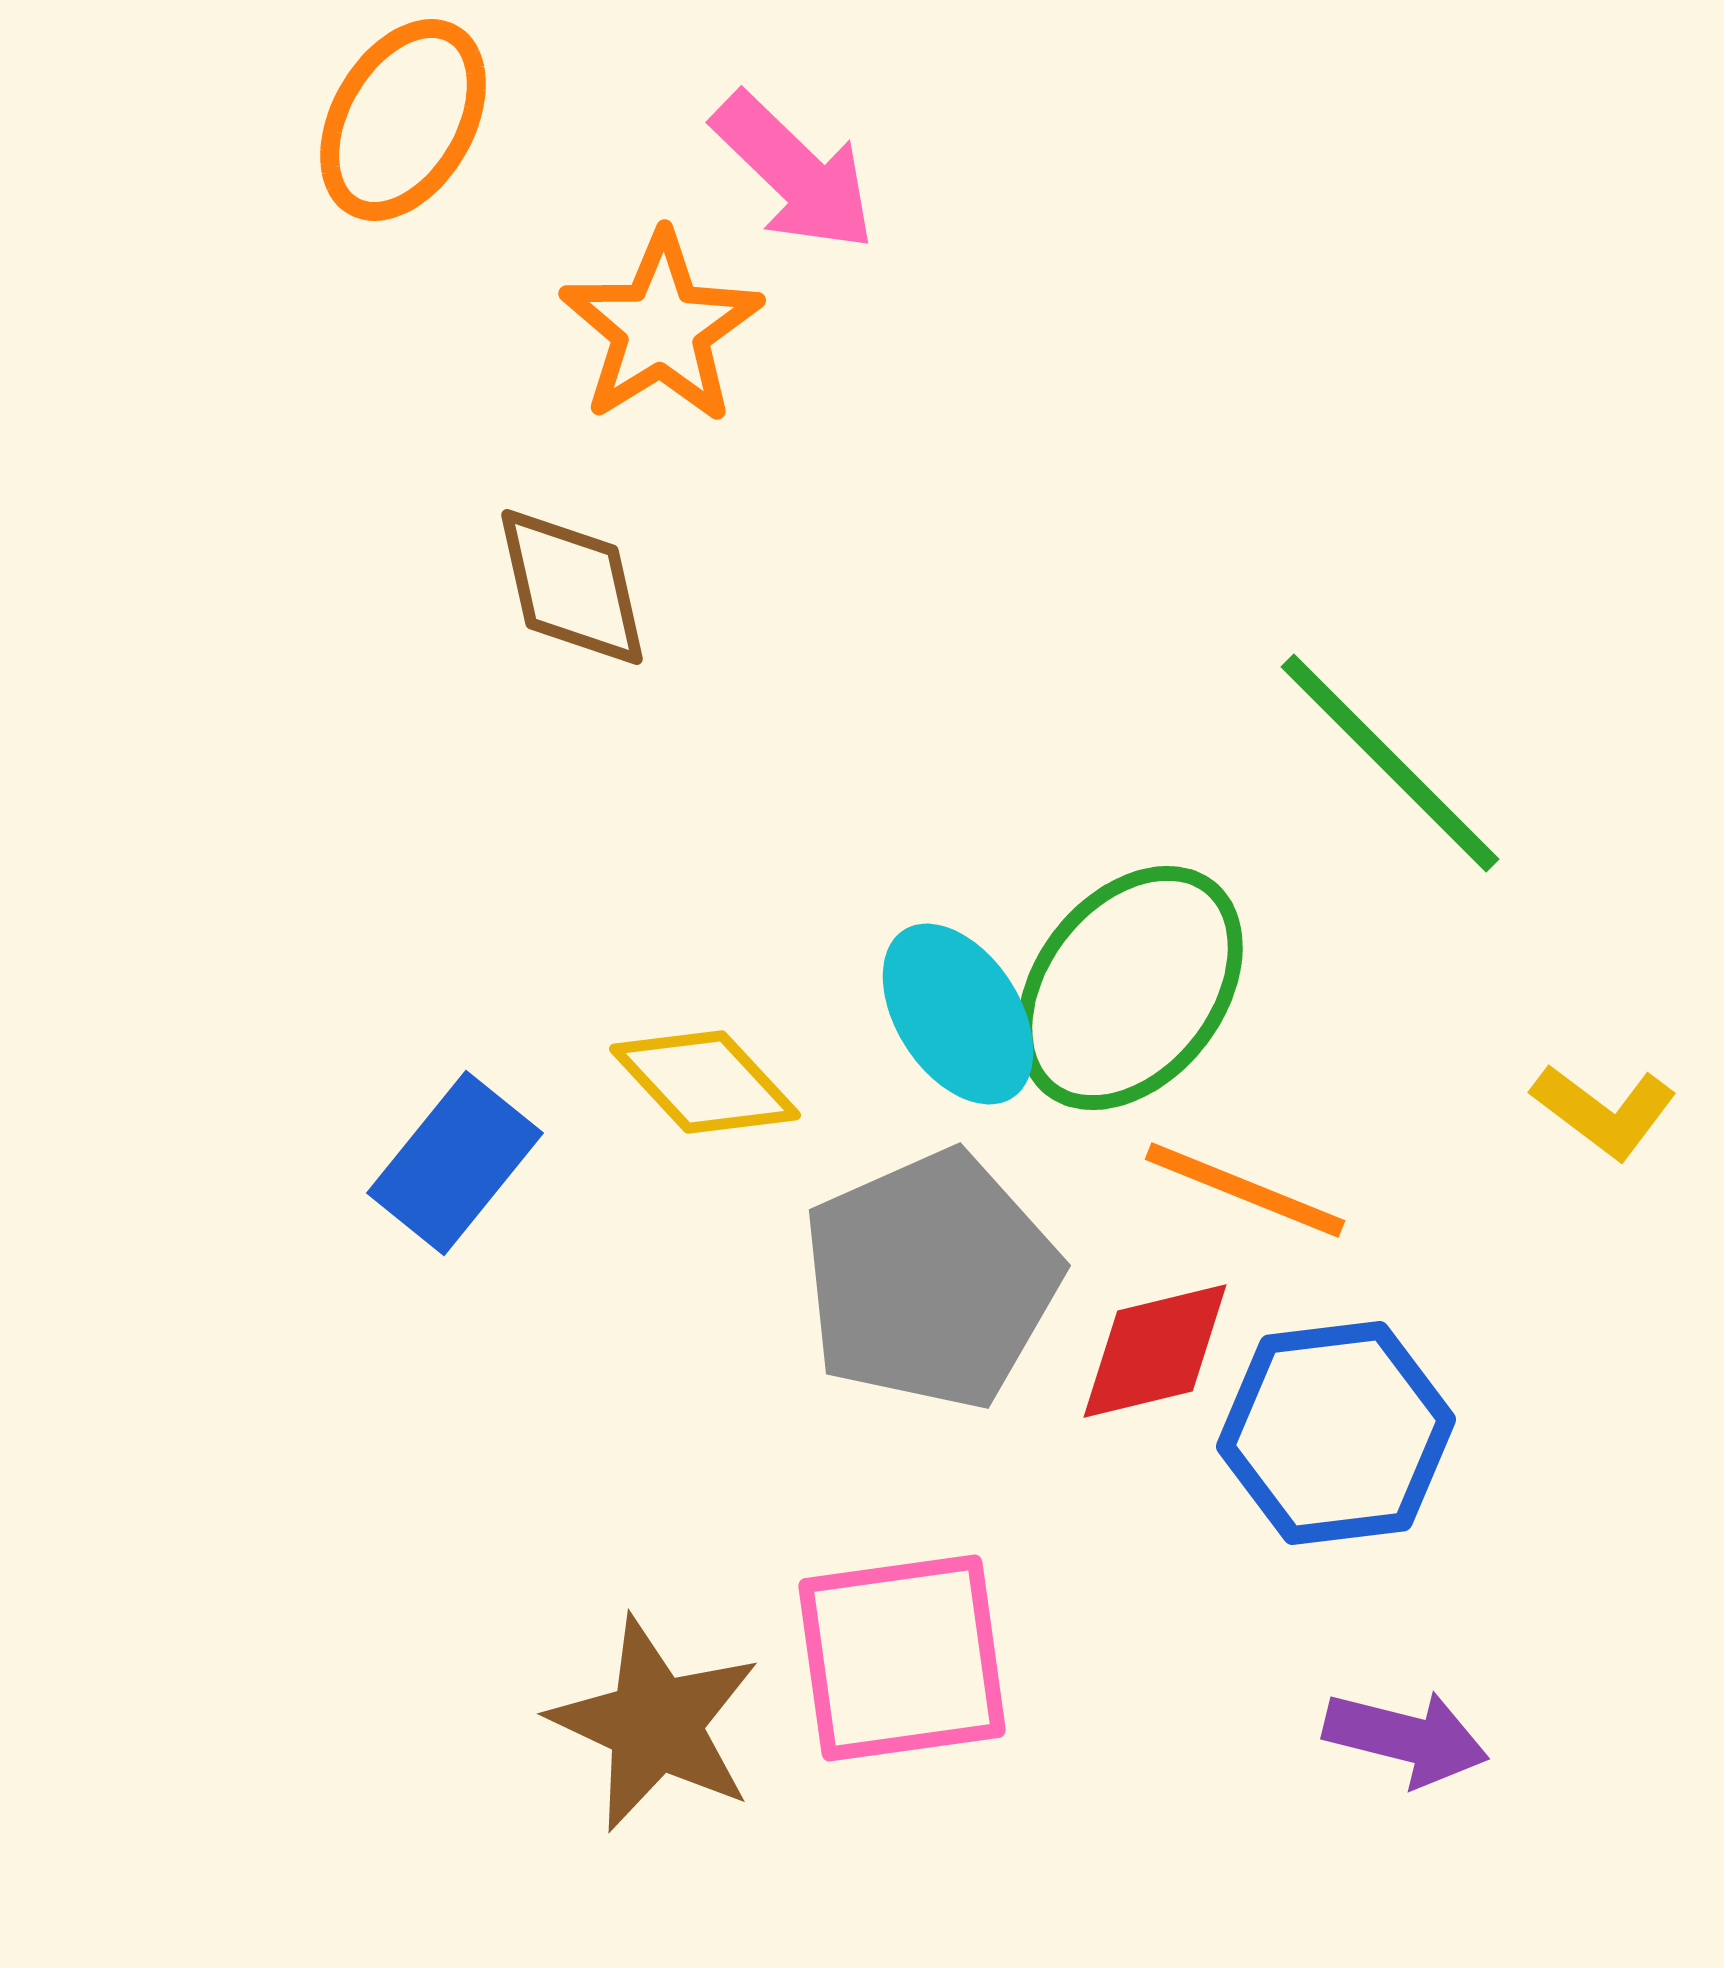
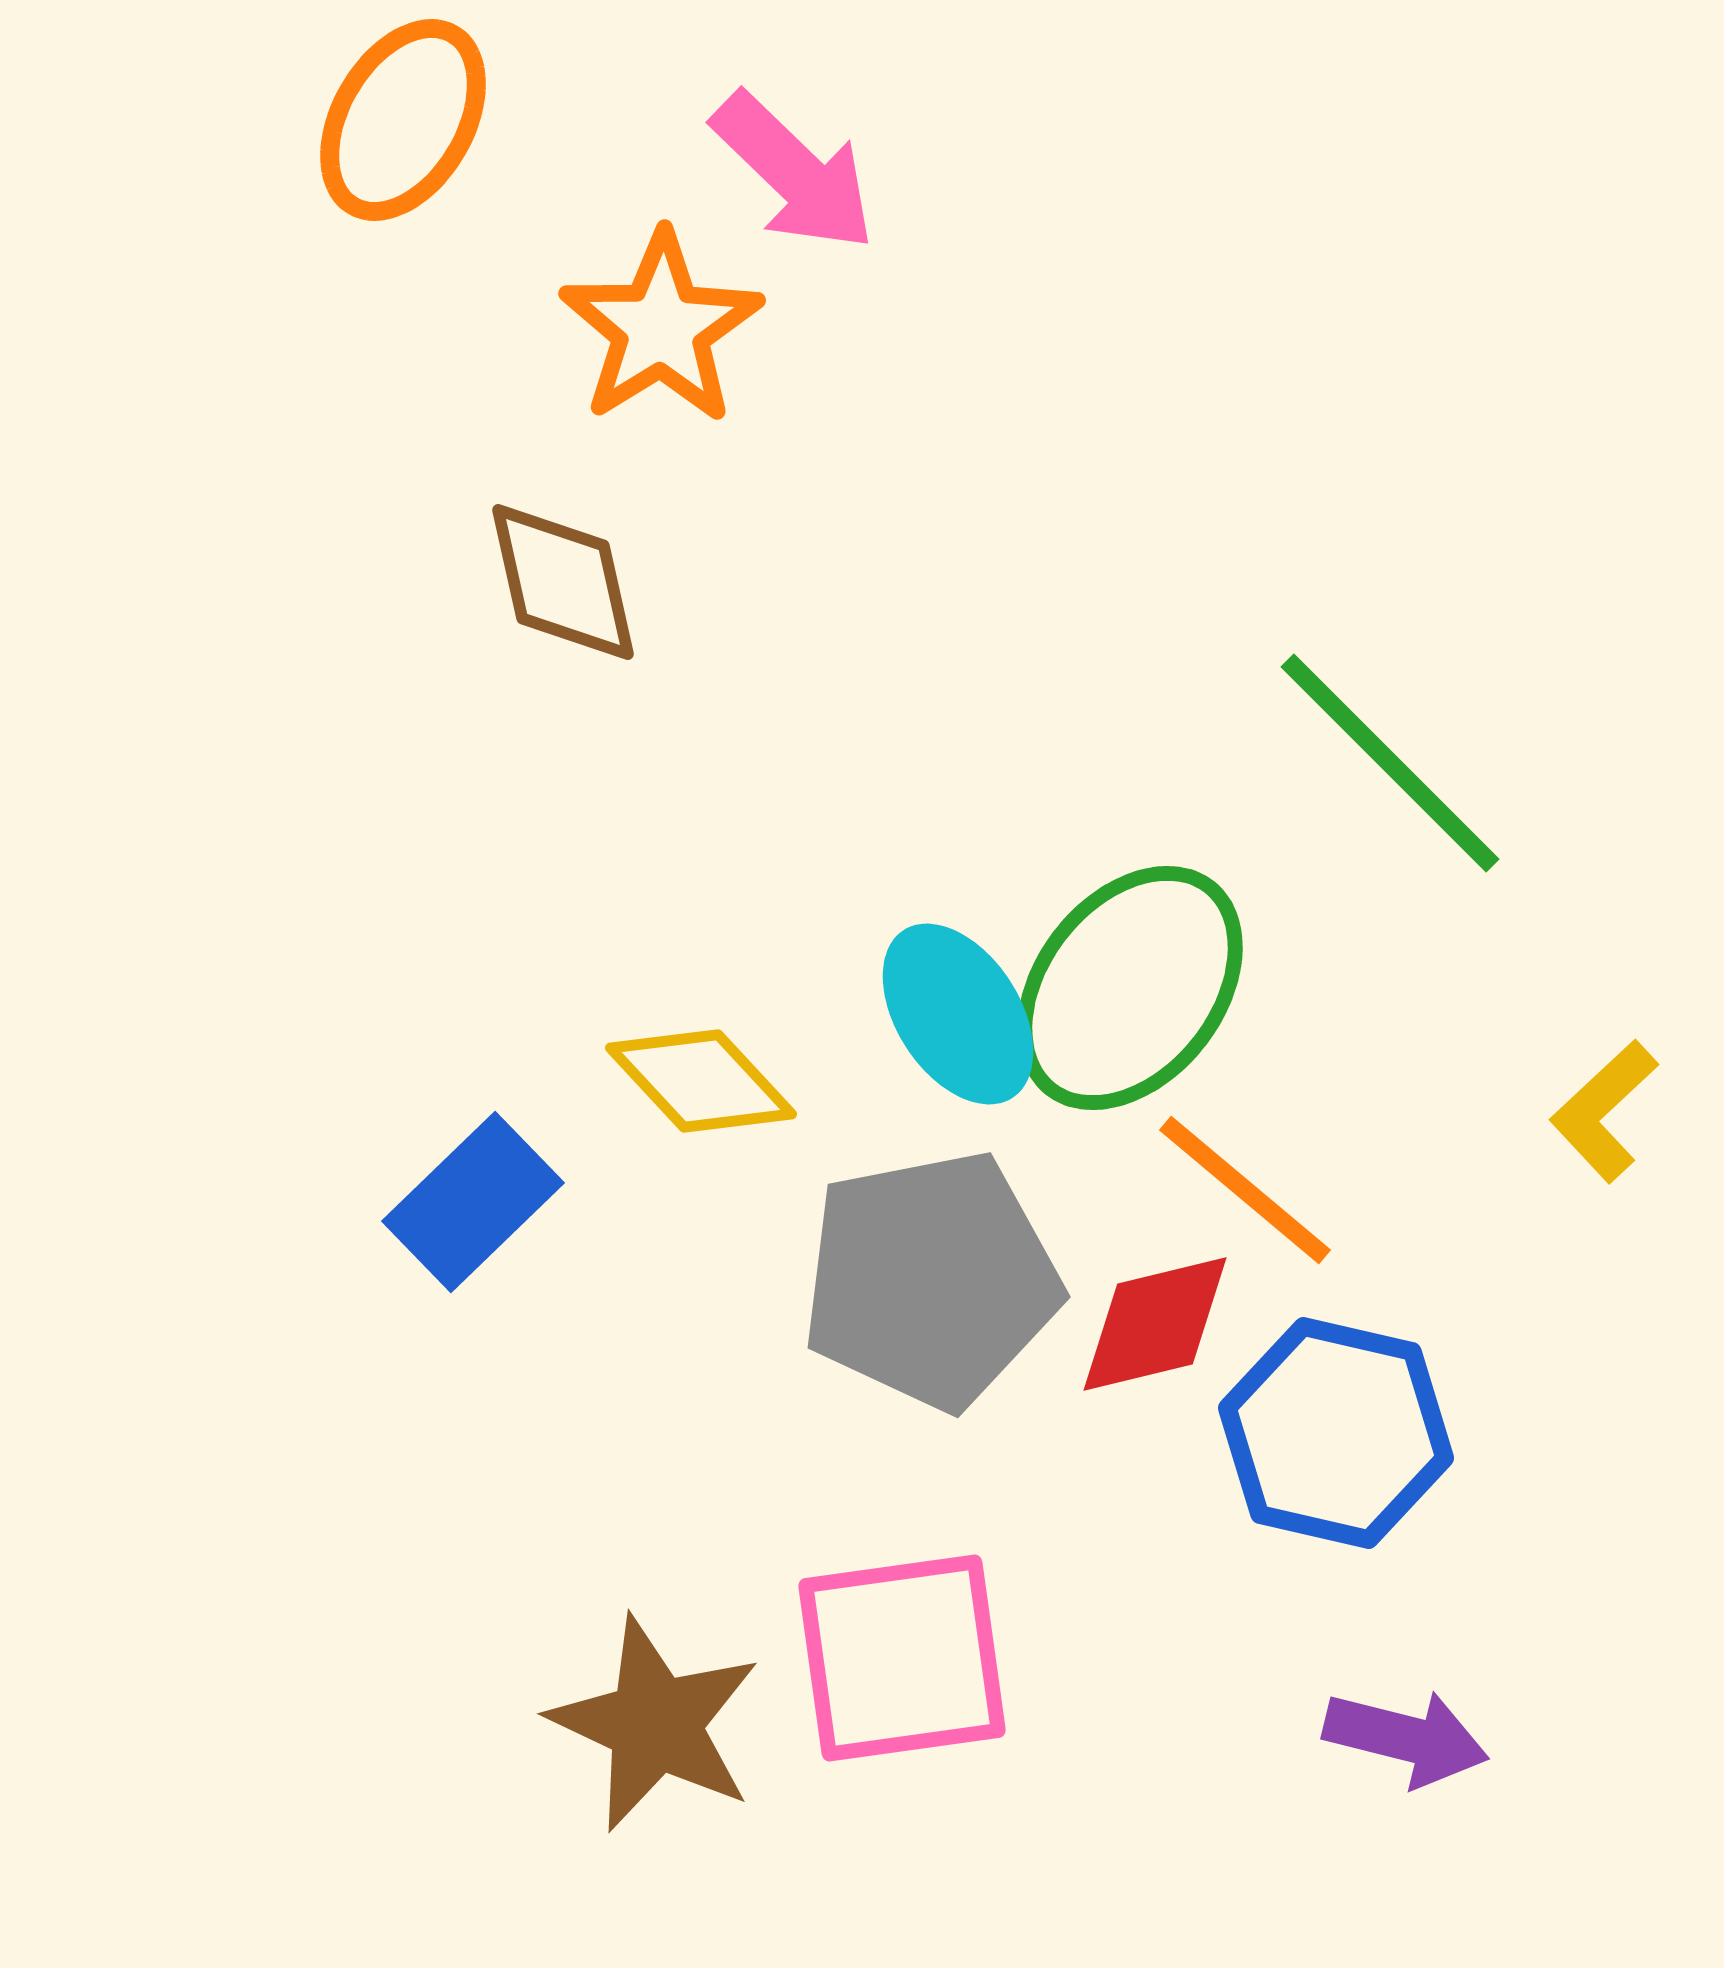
brown diamond: moved 9 px left, 5 px up
yellow diamond: moved 4 px left, 1 px up
yellow L-shape: rotated 100 degrees clockwise
blue rectangle: moved 18 px right, 39 px down; rotated 7 degrees clockwise
orange line: rotated 18 degrees clockwise
gray pentagon: rotated 13 degrees clockwise
red diamond: moved 27 px up
blue hexagon: rotated 20 degrees clockwise
